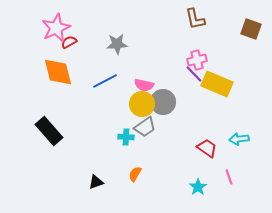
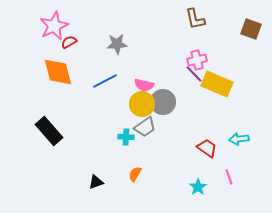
pink star: moved 2 px left, 2 px up
